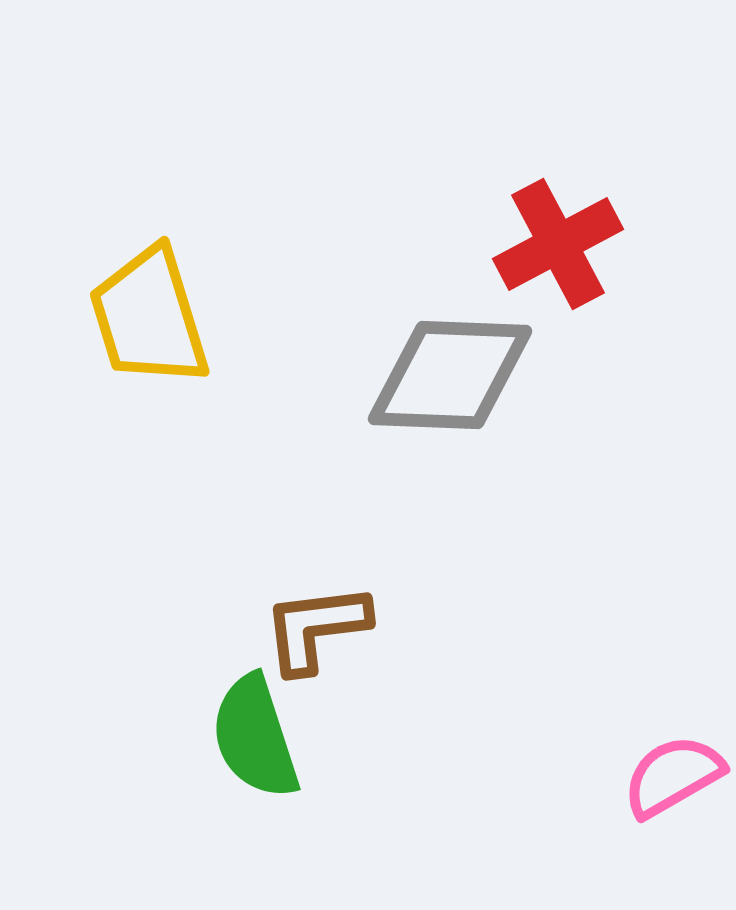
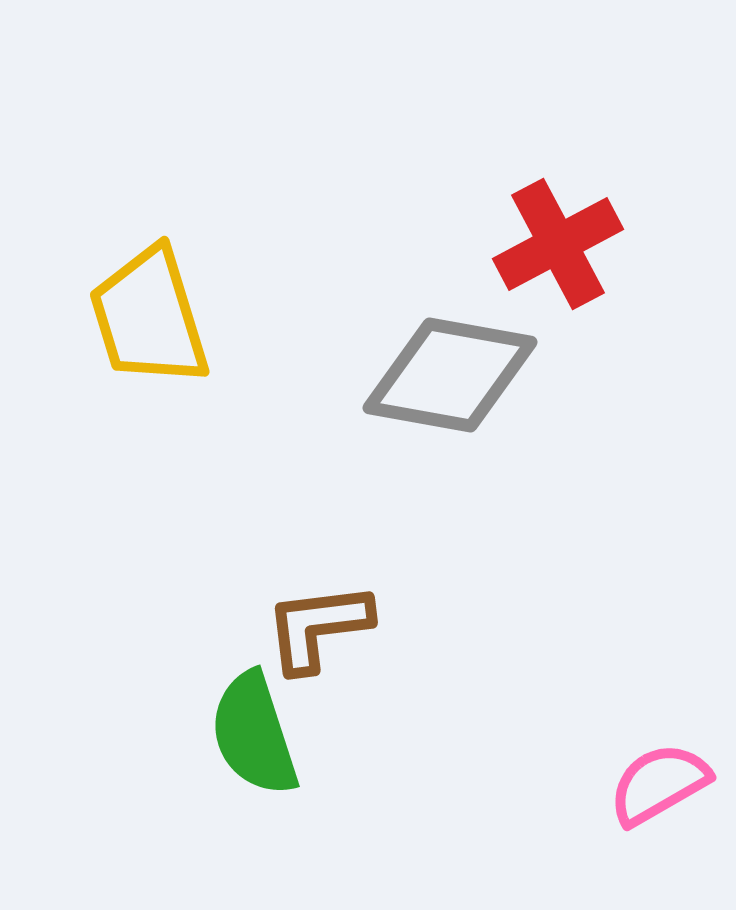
gray diamond: rotated 8 degrees clockwise
brown L-shape: moved 2 px right, 1 px up
green semicircle: moved 1 px left, 3 px up
pink semicircle: moved 14 px left, 8 px down
